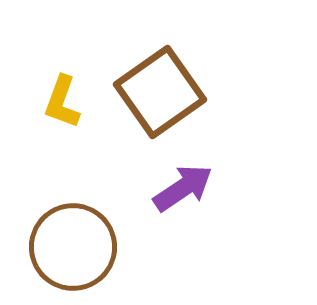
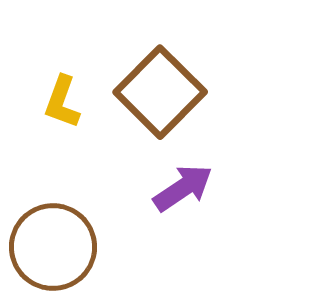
brown square: rotated 10 degrees counterclockwise
brown circle: moved 20 px left
